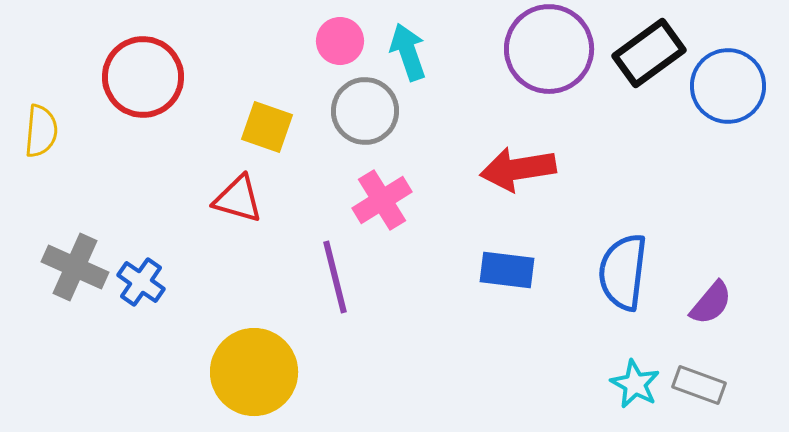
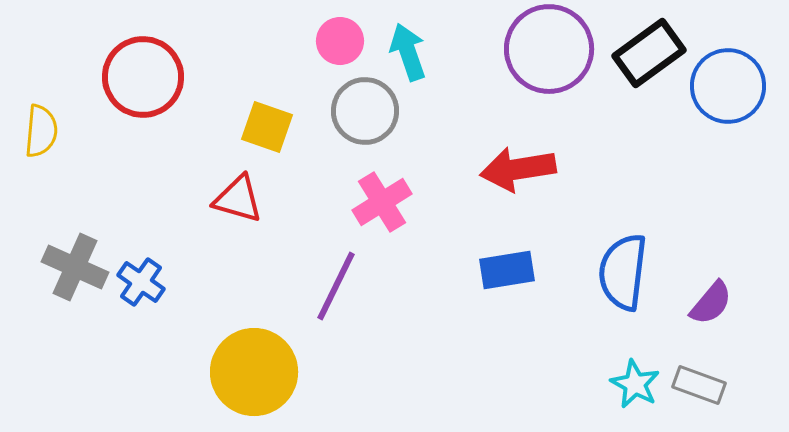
pink cross: moved 2 px down
blue rectangle: rotated 16 degrees counterclockwise
purple line: moved 1 px right, 9 px down; rotated 40 degrees clockwise
